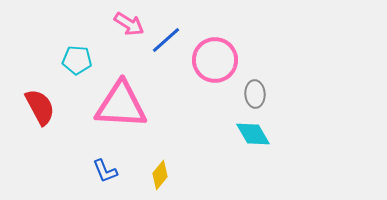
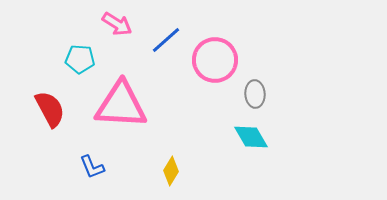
pink arrow: moved 12 px left
cyan pentagon: moved 3 px right, 1 px up
red semicircle: moved 10 px right, 2 px down
cyan diamond: moved 2 px left, 3 px down
blue L-shape: moved 13 px left, 4 px up
yellow diamond: moved 11 px right, 4 px up; rotated 8 degrees counterclockwise
